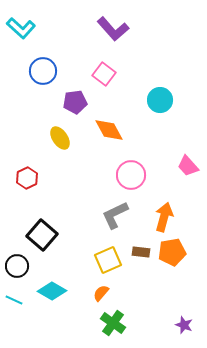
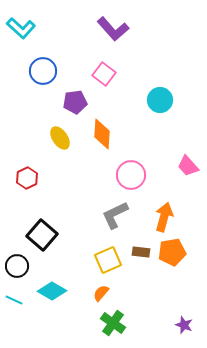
orange diamond: moved 7 px left, 4 px down; rotated 32 degrees clockwise
